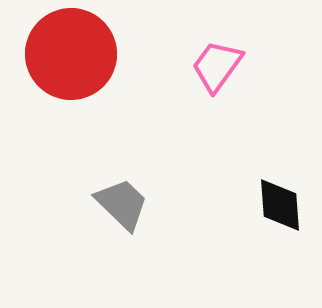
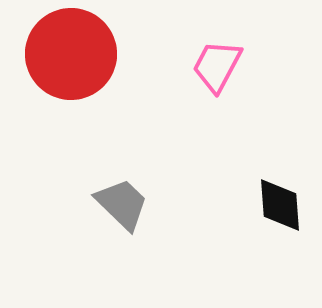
pink trapezoid: rotated 8 degrees counterclockwise
